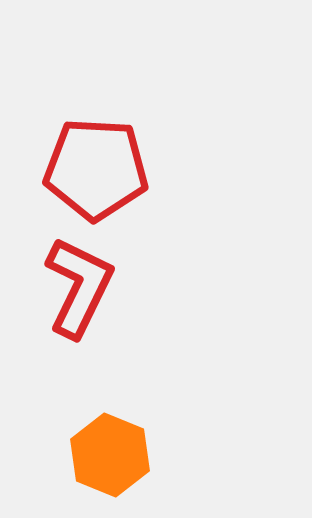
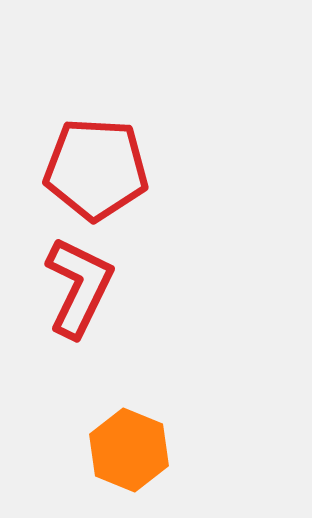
orange hexagon: moved 19 px right, 5 px up
